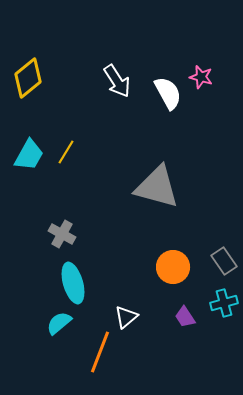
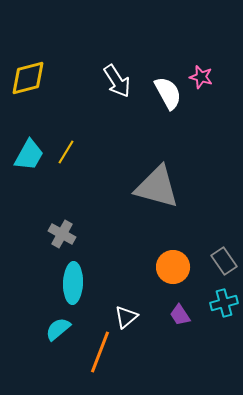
yellow diamond: rotated 24 degrees clockwise
cyan ellipse: rotated 18 degrees clockwise
purple trapezoid: moved 5 px left, 2 px up
cyan semicircle: moved 1 px left, 6 px down
